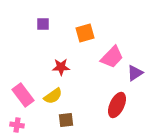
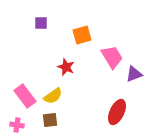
purple square: moved 2 px left, 1 px up
orange square: moved 3 px left, 2 px down
pink trapezoid: rotated 75 degrees counterclockwise
red star: moved 5 px right; rotated 24 degrees clockwise
purple triangle: moved 1 px left, 1 px down; rotated 12 degrees clockwise
pink rectangle: moved 2 px right, 1 px down
red ellipse: moved 7 px down
brown square: moved 16 px left
